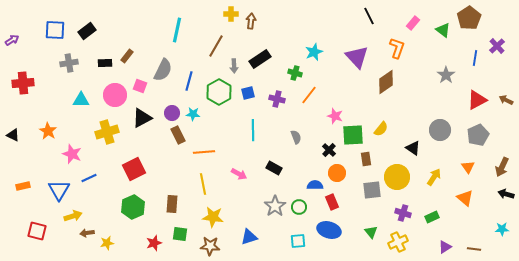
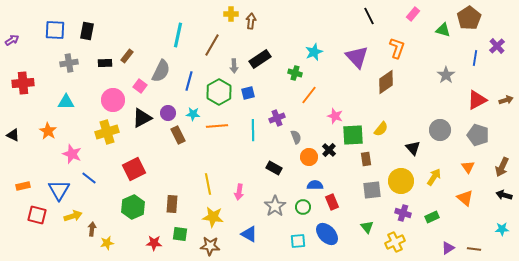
pink rectangle at (413, 23): moved 9 px up
cyan line at (177, 30): moved 1 px right, 5 px down
green triangle at (443, 30): rotated 21 degrees counterclockwise
black rectangle at (87, 31): rotated 42 degrees counterclockwise
brown line at (216, 46): moved 4 px left, 1 px up
gray semicircle at (163, 70): moved 2 px left, 1 px down
pink square at (140, 86): rotated 16 degrees clockwise
pink circle at (115, 95): moved 2 px left, 5 px down
purple cross at (277, 99): moved 19 px down; rotated 35 degrees counterclockwise
cyan triangle at (81, 100): moved 15 px left, 2 px down
brown arrow at (506, 100): rotated 136 degrees clockwise
purple circle at (172, 113): moved 4 px left
gray pentagon at (478, 135): rotated 30 degrees counterclockwise
black triangle at (413, 148): rotated 14 degrees clockwise
orange line at (204, 152): moved 13 px right, 26 px up
orange circle at (337, 173): moved 28 px left, 16 px up
pink arrow at (239, 174): moved 18 px down; rotated 70 degrees clockwise
yellow circle at (397, 177): moved 4 px right, 4 px down
blue line at (89, 178): rotated 63 degrees clockwise
yellow line at (203, 184): moved 5 px right
black arrow at (506, 194): moved 2 px left, 1 px down
green circle at (299, 207): moved 4 px right
blue ellipse at (329, 230): moved 2 px left, 4 px down; rotated 30 degrees clockwise
red square at (37, 231): moved 16 px up
green triangle at (371, 232): moved 4 px left, 5 px up
brown arrow at (87, 233): moved 5 px right, 4 px up; rotated 104 degrees clockwise
blue triangle at (249, 237): moved 3 px up; rotated 48 degrees clockwise
yellow cross at (398, 242): moved 3 px left
red star at (154, 243): rotated 21 degrees clockwise
purple triangle at (445, 247): moved 3 px right, 1 px down
